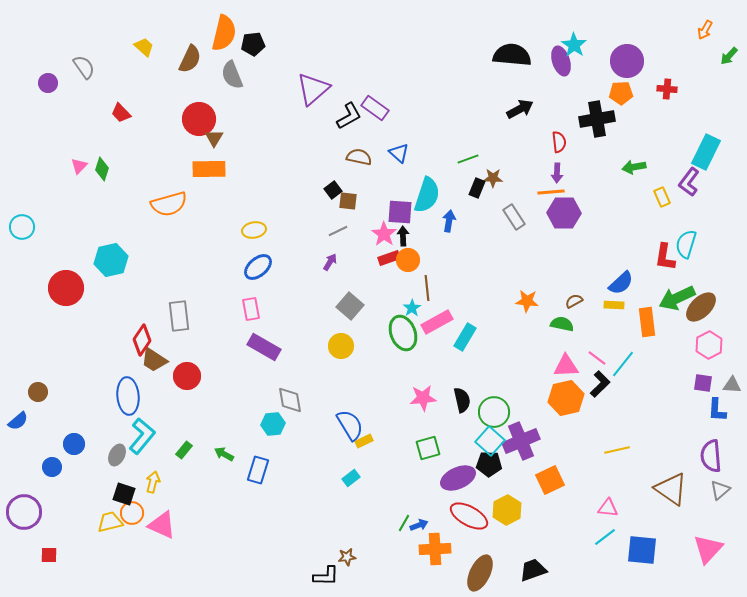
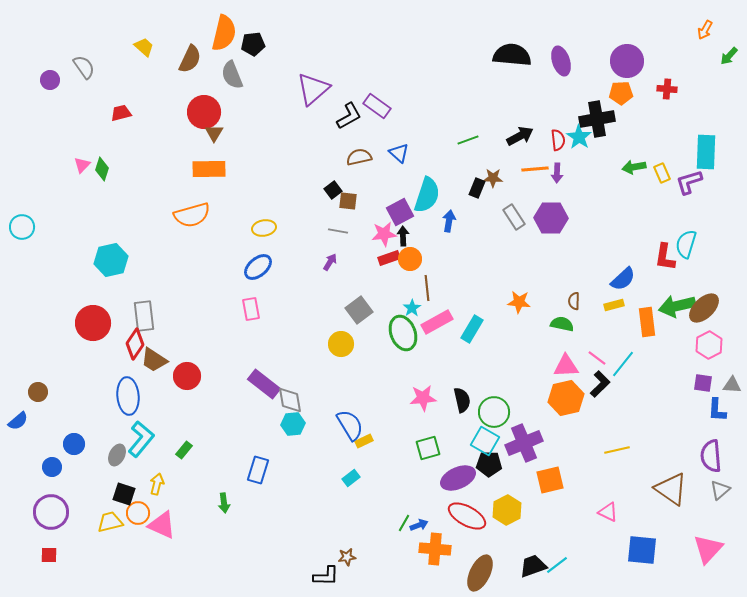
cyan star at (574, 45): moved 5 px right, 92 px down
purple circle at (48, 83): moved 2 px right, 3 px up
purple rectangle at (375, 108): moved 2 px right, 2 px up
black arrow at (520, 109): moved 27 px down
red trapezoid at (121, 113): rotated 120 degrees clockwise
red circle at (199, 119): moved 5 px right, 7 px up
brown triangle at (214, 138): moved 5 px up
red semicircle at (559, 142): moved 1 px left, 2 px up
cyan rectangle at (706, 152): rotated 24 degrees counterclockwise
brown semicircle at (359, 157): rotated 25 degrees counterclockwise
green line at (468, 159): moved 19 px up
pink triangle at (79, 166): moved 3 px right, 1 px up
purple L-shape at (689, 182): rotated 36 degrees clockwise
orange line at (551, 192): moved 16 px left, 23 px up
yellow rectangle at (662, 197): moved 24 px up
orange semicircle at (169, 204): moved 23 px right, 11 px down
purple square at (400, 212): rotated 32 degrees counterclockwise
purple hexagon at (564, 213): moved 13 px left, 5 px down
yellow ellipse at (254, 230): moved 10 px right, 2 px up
gray line at (338, 231): rotated 36 degrees clockwise
pink star at (384, 234): rotated 30 degrees clockwise
orange circle at (408, 260): moved 2 px right, 1 px up
blue semicircle at (621, 283): moved 2 px right, 4 px up
red circle at (66, 288): moved 27 px right, 35 px down
green arrow at (677, 298): moved 8 px down; rotated 12 degrees clockwise
orange star at (527, 301): moved 8 px left, 1 px down
brown semicircle at (574, 301): rotated 60 degrees counterclockwise
yellow rectangle at (614, 305): rotated 18 degrees counterclockwise
gray square at (350, 306): moved 9 px right, 4 px down; rotated 12 degrees clockwise
brown ellipse at (701, 307): moved 3 px right, 1 px down
gray rectangle at (179, 316): moved 35 px left
cyan rectangle at (465, 337): moved 7 px right, 8 px up
red diamond at (142, 340): moved 7 px left, 4 px down
yellow circle at (341, 346): moved 2 px up
purple rectangle at (264, 347): moved 37 px down; rotated 8 degrees clockwise
cyan hexagon at (273, 424): moved 20 px right
cyan L-shape at (142, 436): moved 1 px left, 3 px down
cyan square at (490, 441): moved 5 px left; rotated 12 degrees counterclockwise
purple cross at (521, 441): moved 3 px right, 2 px down
green arrow at (224, 454): moved 49 px down; rotated 126 degrees counterclockwise
orange square at (550, 480): rotated 12 degrees clockwise
yellow arrow at (153, 482): moved 4 px right, 2 px down
pink triangle at (608, 508): moved 4 px down; rotated 20 degrees clockwise
purple circle at (24, 512): moved 27 px right
orange circle at (132, 513): moved 6 px right
red ellipse at (469, 516): moved 2 px left
cyan line at (605, 537): moved 48 px left, 28 px down
orange cross at (435, 549): rotated 8 degrees clockwise
black trapezoid at (533, 570): moved 4 px up
